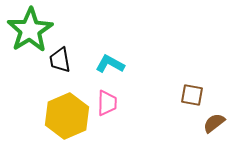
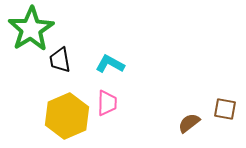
green star: moved 1 px right, 1 px up
brown square: moved 33 px right, 14 px down
brown semicircle: moved 25 px left
